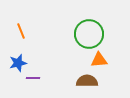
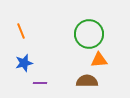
blue star: moved 6 px right
purple line: moved 7 px right, 5 px down
